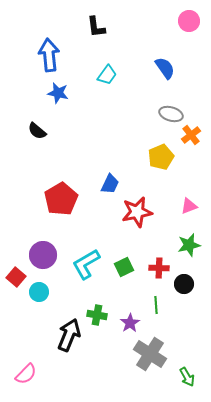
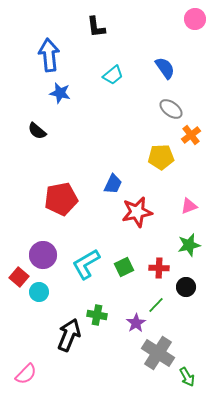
pink circle: moved 6 px right, 2 px up
cyan trapezoid: moved 6 px right; rotated 15 degrees clockwise
blue star: moved 2 px right
gray ellipse: moved 5 px up; rotated 20 degrees clockwise
yellow pentagon: rotated 20 degrees clockwise
blue trapezoid: moved 3 px right
red pentagon: rotated 20 degrees clockwise
red square: moved 3 px right
black circle: moved 2 px right, 3 px down
green line: rotated 48 degrees clockwise
purple star: moved 6 px right
gray cross: moved 8 px right, 1 px up
